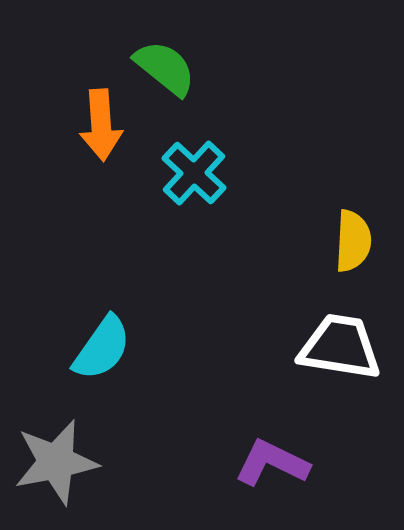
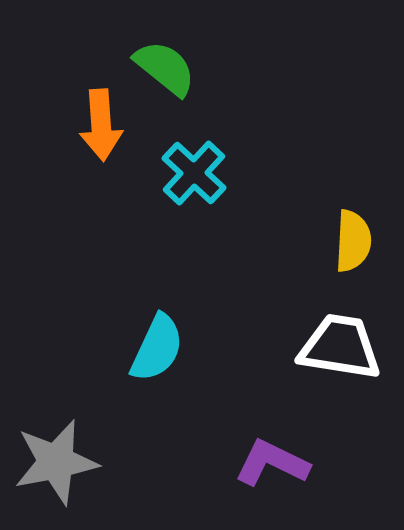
cyan semicircle: moved 55 px right; rotated 10 degrees counterclockwise
